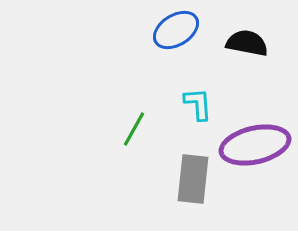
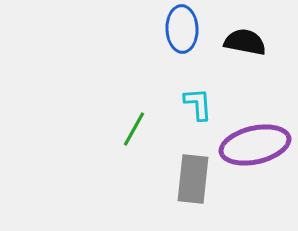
blue ellipse: moved 6 px right, 1 px up; rotated 60 degrees counterclockwise
black semicircle: moved 2 px left, 1 px up
